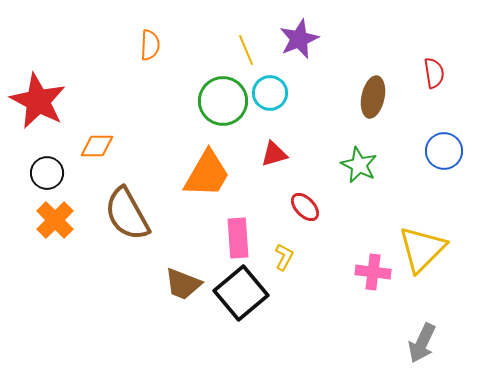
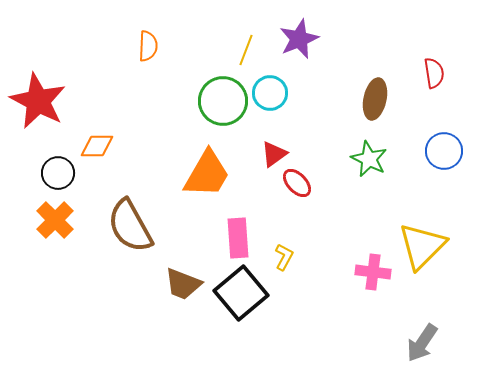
orange semicircle: moved 2 px left, 1 px down
yellow line: rotated 44 degrees clockwise
brown ellipse: moved 2 px right, 2 px down
red triangle: rotated 20 degrees counterclockwise
green star: moved 10 px right, 6 px up
black circle: moved 11 px right
red ellipse: moved 8 px left, 24 px up
brown semicircle: moved 3 px right, 12 px down
yellow triangle: moved 3 px up
gray arrow: rotated 9 degrees clockwise
